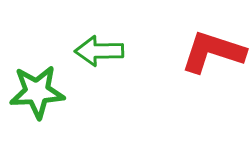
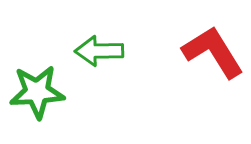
red L-shape: rotated 40 degrees clockwise
